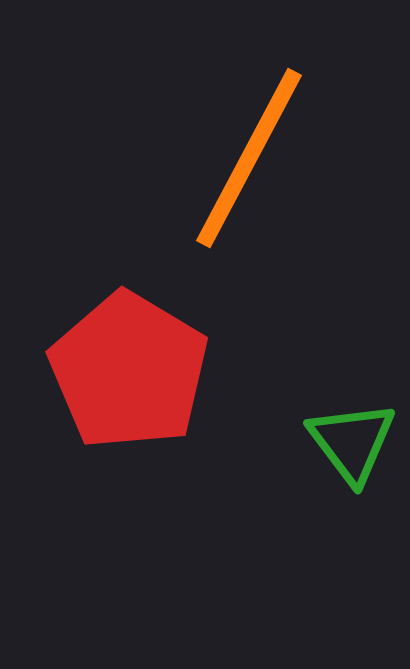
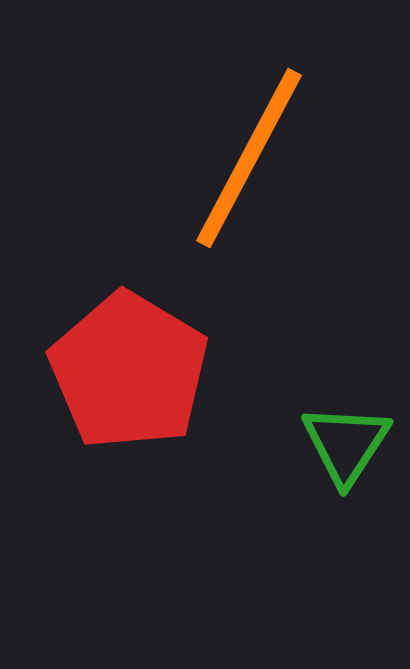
green triangle: moved 6 px left, 2 px down; rotated 10 degrees clockwise
